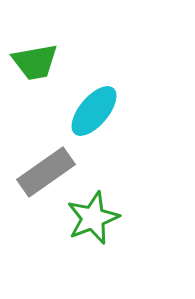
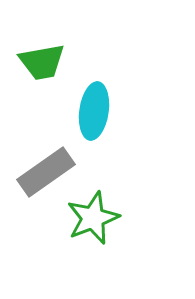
green trapezoid: moved 7 px right
cyan ellipse: rotated 32 degrees counterclockwise
